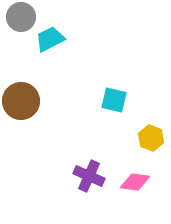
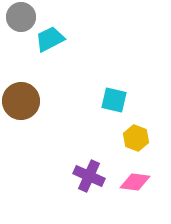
yellow hexagon: moved 15 px left
